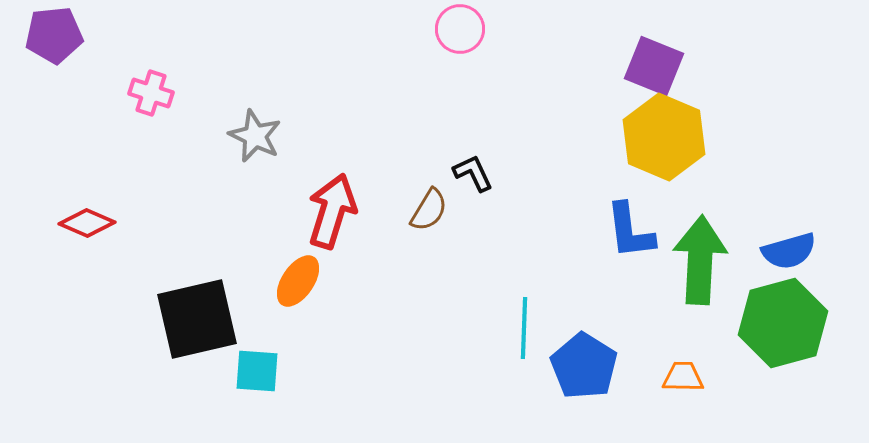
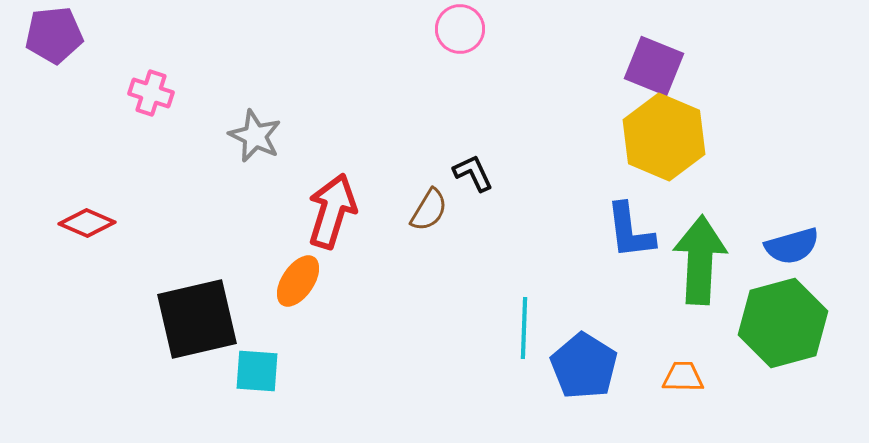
blue semicircle: moved 3 px right, 5 px up
